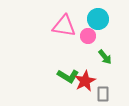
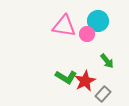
cyan circle: moved 2 px down
pink circle: moved 1 px left, 2 px up
green arrow: moved 2 px right, 4 px down
green L-shape: moved 2 px left, 1 px down
gray rectangle: rotated 42 degrees clockwise
